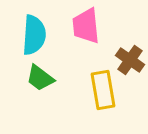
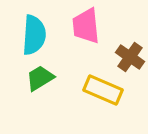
brown cross: moved 3 px up
green trapezoid: rotated 112 degrees clockwise
yellow rectangle: rotated 57 degrees counterclockwise
